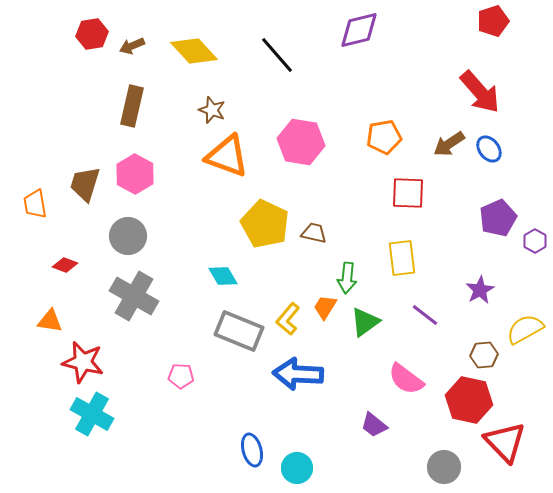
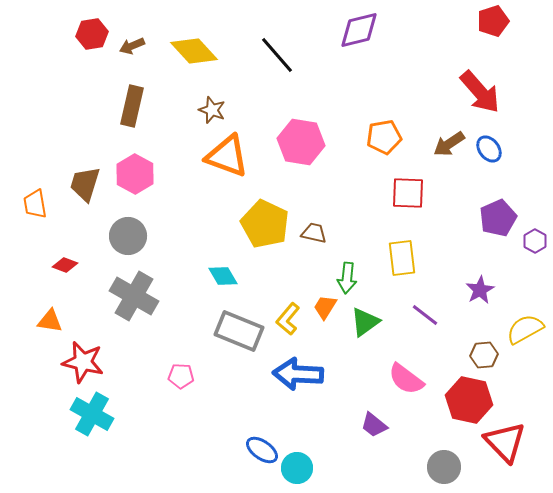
blue ellipse at (252, 450): moved 10 px right; rotated 40 degrees counterclockwise
